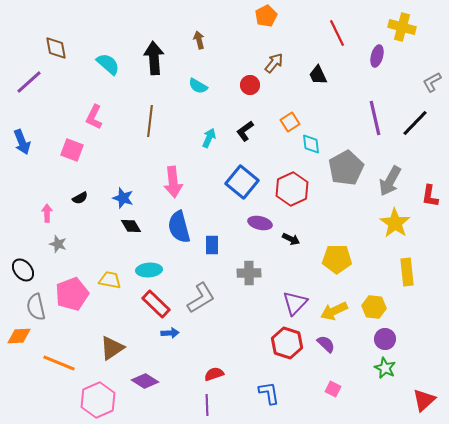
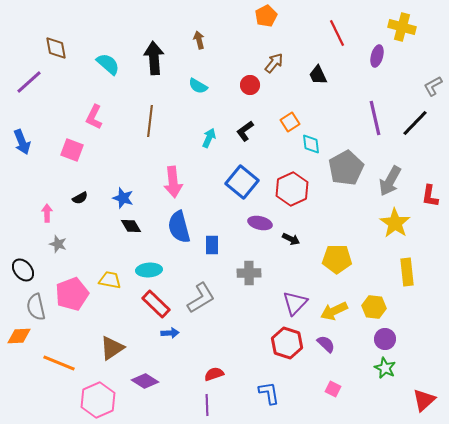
gray L-shape at (432, 82): moved 1 px right, 4 px down
